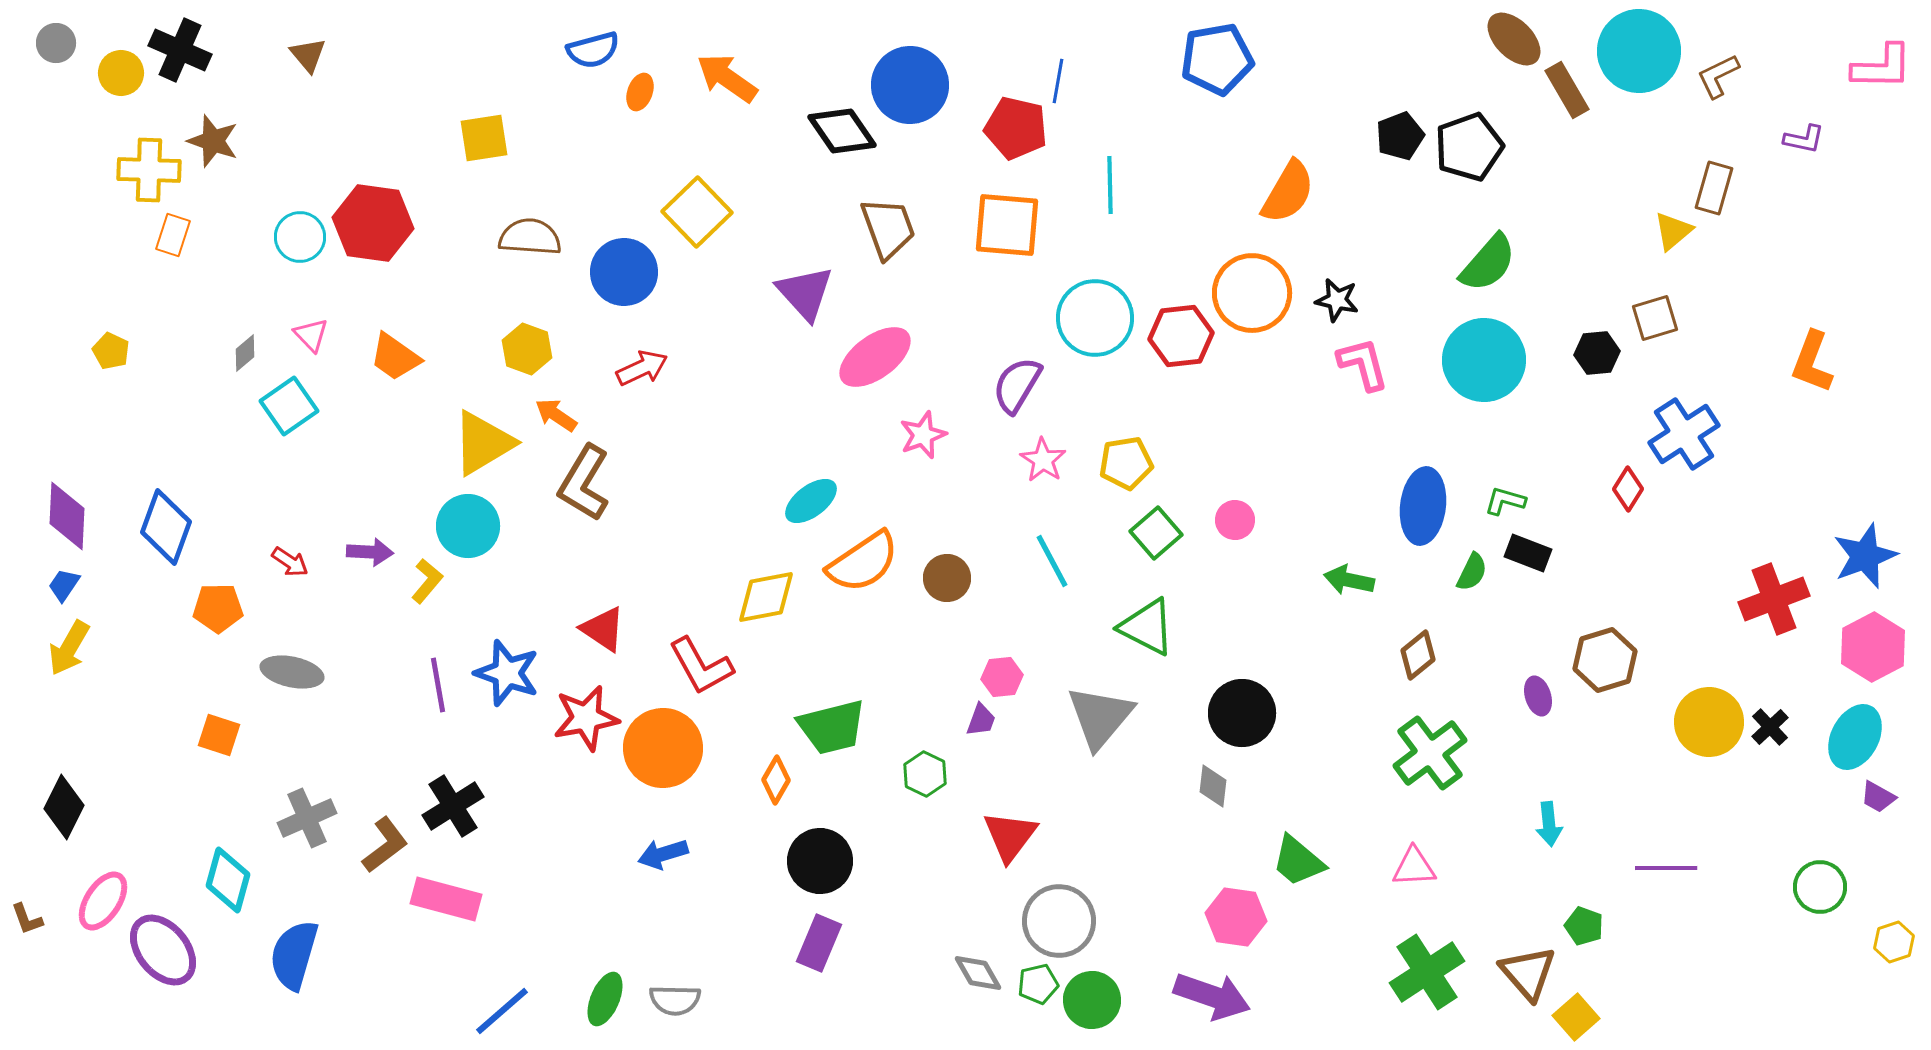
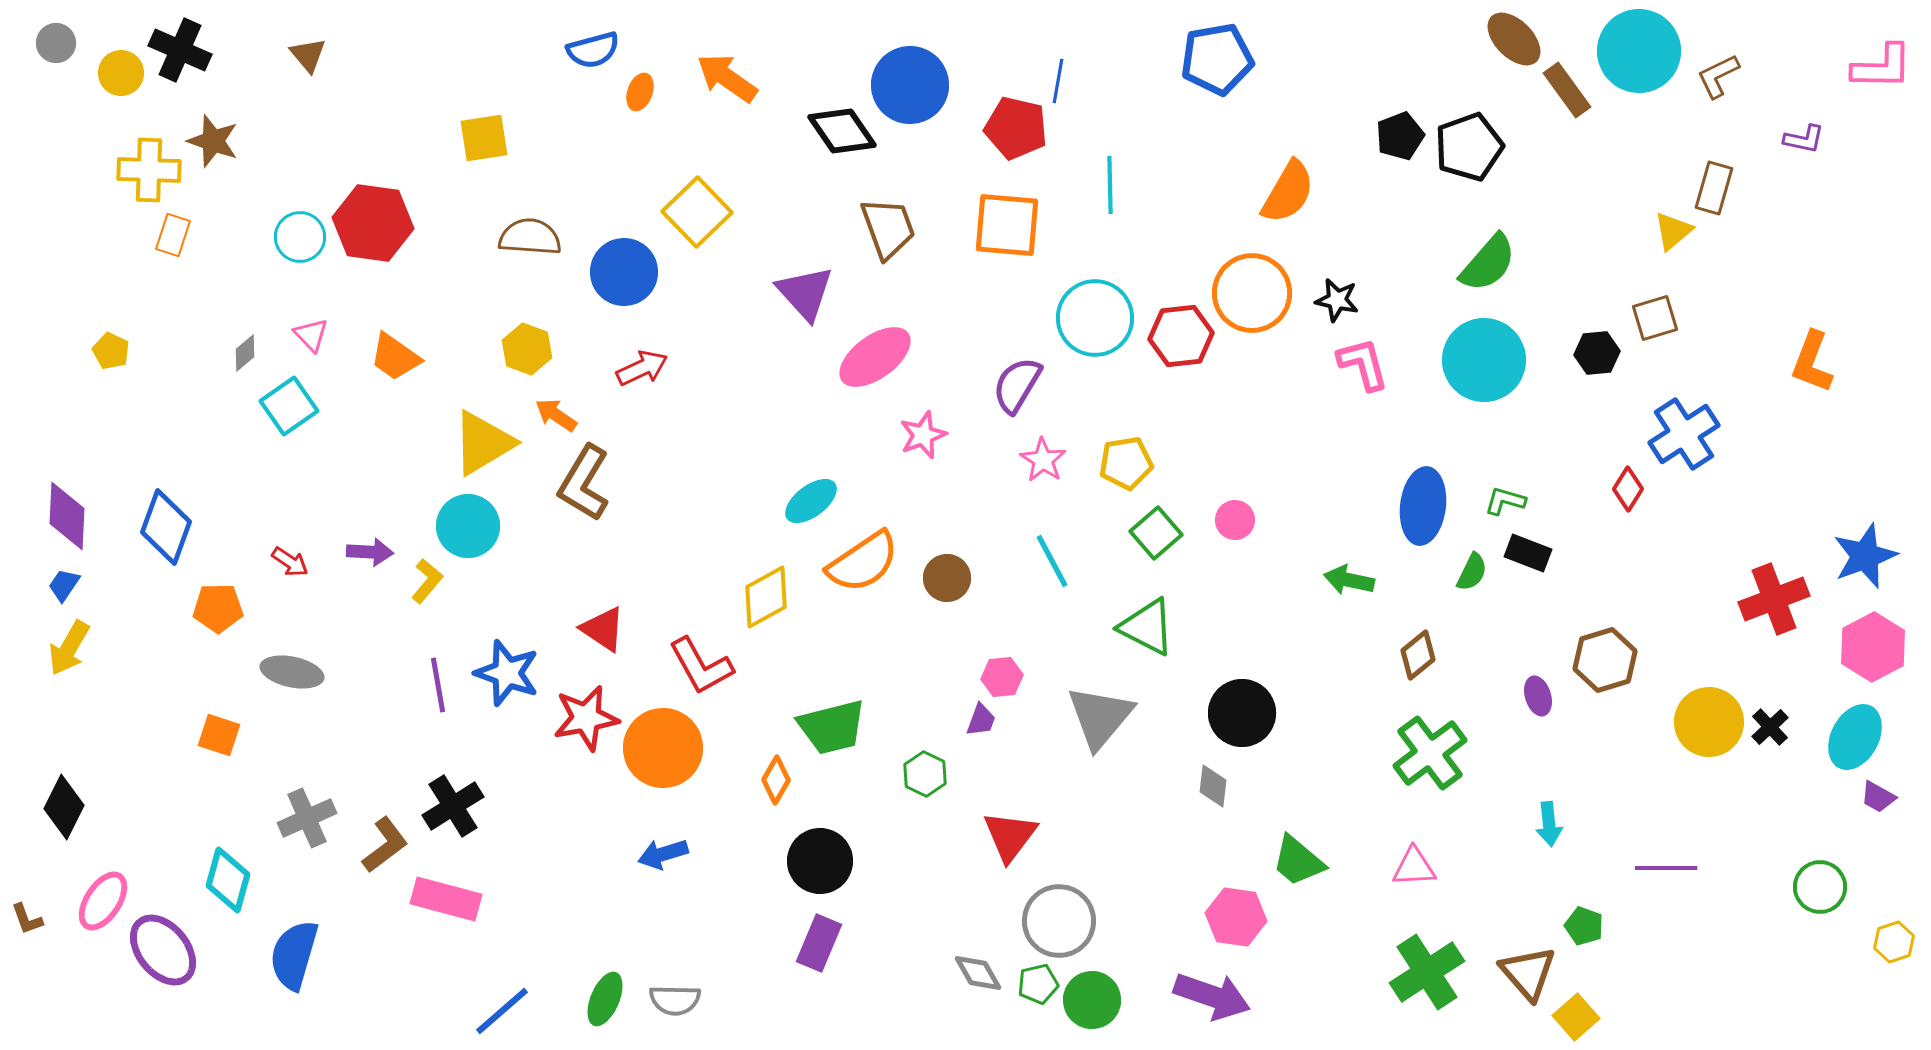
brown rectangle at (1567, 90): rotated 6 degrees counterclockwise
yellow diamond at (766, 597): rotated 18 degrees counterclockwise
